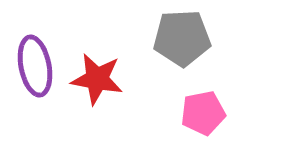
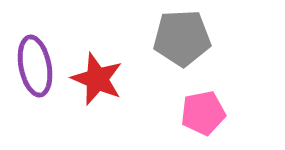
red star: rotated 12 degrees clockwise
